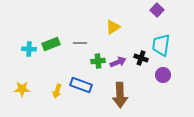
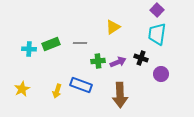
cyan trapezoid: moved 4 px left, 11 px up
purple circle: moved 2 px left, 1 px up
yellow star: rotated 28 degrees counterclockwise
